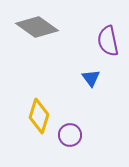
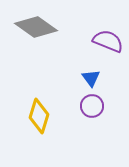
gray diamond: moved 1 px left
purple semicircle: rotated 124 degrees clockwise
purple circle: moved 22 px right, 29 px up
